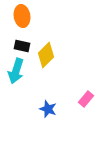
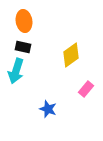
orange ellipse: moved 2 px right, 5 px down
black rectangle: moved 1 px right, 1 px down
yellow diamond: moved 25 px right; rotated 10 degrees clockwise
pink rectangle: moved 10 px up
